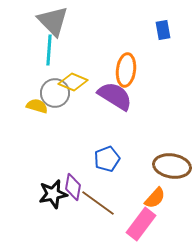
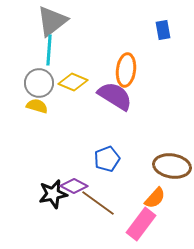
gray triangle: moved 1 px left; rotated 36 degrees clockwise
gray circle: moved 16 px left, 10 px up
purple diamond: moved 1 px right, 1 px up; rotated 72 degrees counterclockwise
